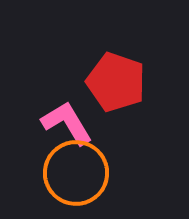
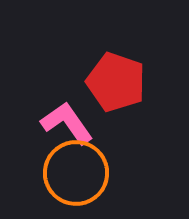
pink L-shape: rotated 4 degrees counterclockwise
